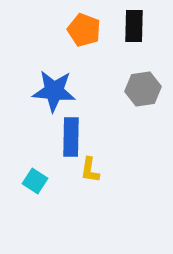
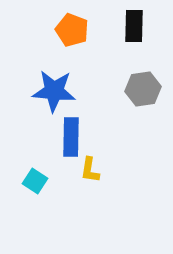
orange pentagon: moved 12 px left
